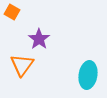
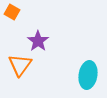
purple star: moved 1 px left, 2 px down
orange triangle: moved 2 px left
